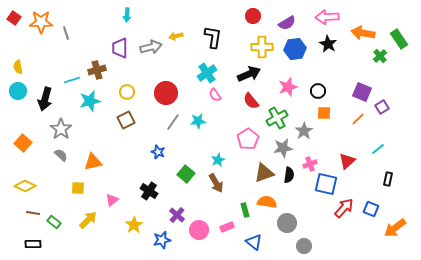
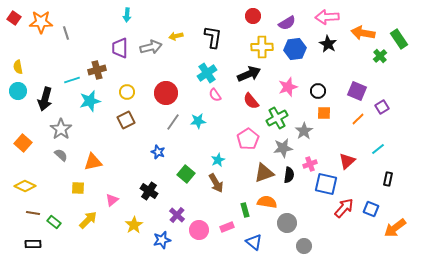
purple square at (362, 92): moved 5 px left, 1 px up
